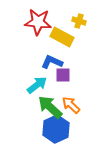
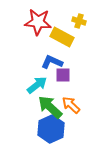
blue hexagon: moved 5 px left
